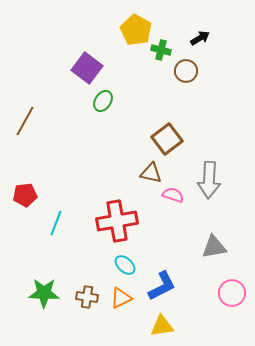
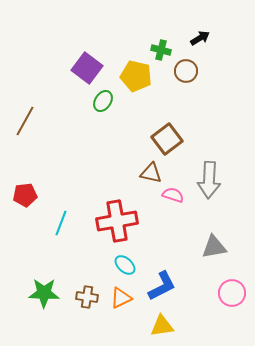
yellow pentagon: moved 46 px down; rotated 16 degrees counterclockwise
cyan line: moved 5 px right
